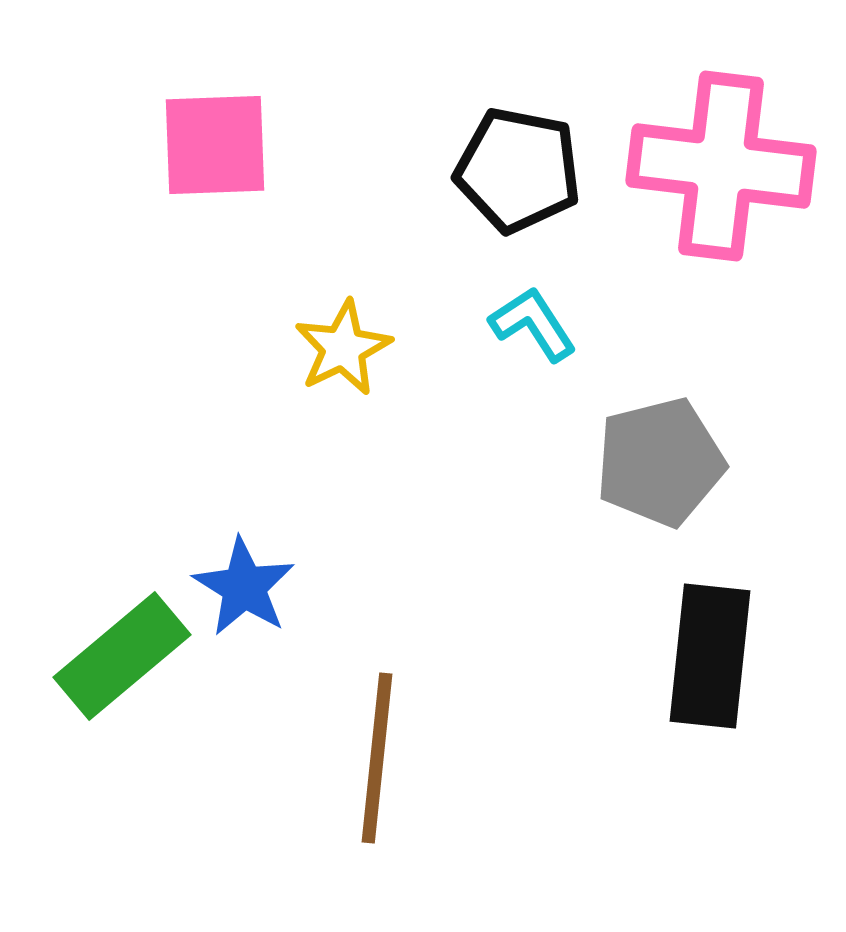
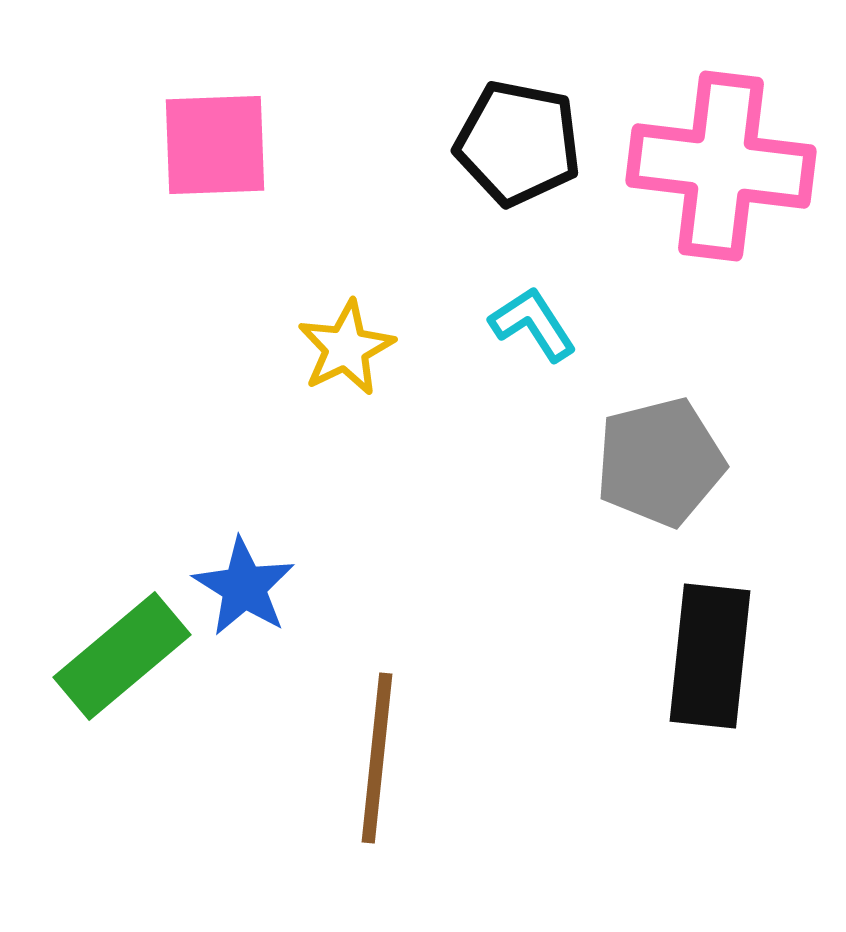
black pentagon: moved 27 px up
yellow star: moved 3 px right
